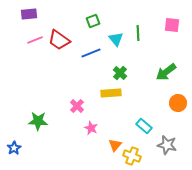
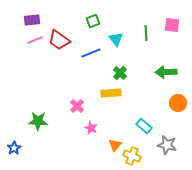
purple rectangle: moved 3 px right, 6 px down
green line: moved 8 px right
green arrow: rotated 35 degrees clockwise
